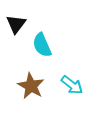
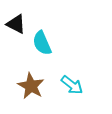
black triangle: rotated 40 degrees counterclockwise
cyan semicircle: moved 2 px up
